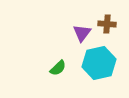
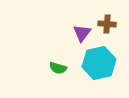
green semicircle: rotated 60 degrees clockwise
